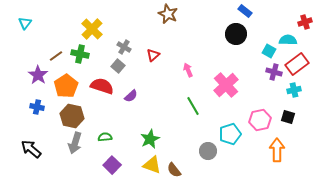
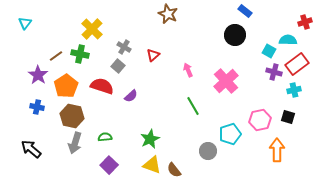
black circle: moved 1 px left, 1 px down
pink cross: moved 4 px up
purple square: moved 3 px left
